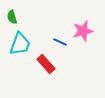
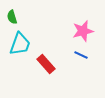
blue line: moved 21 px right, 13 px down
